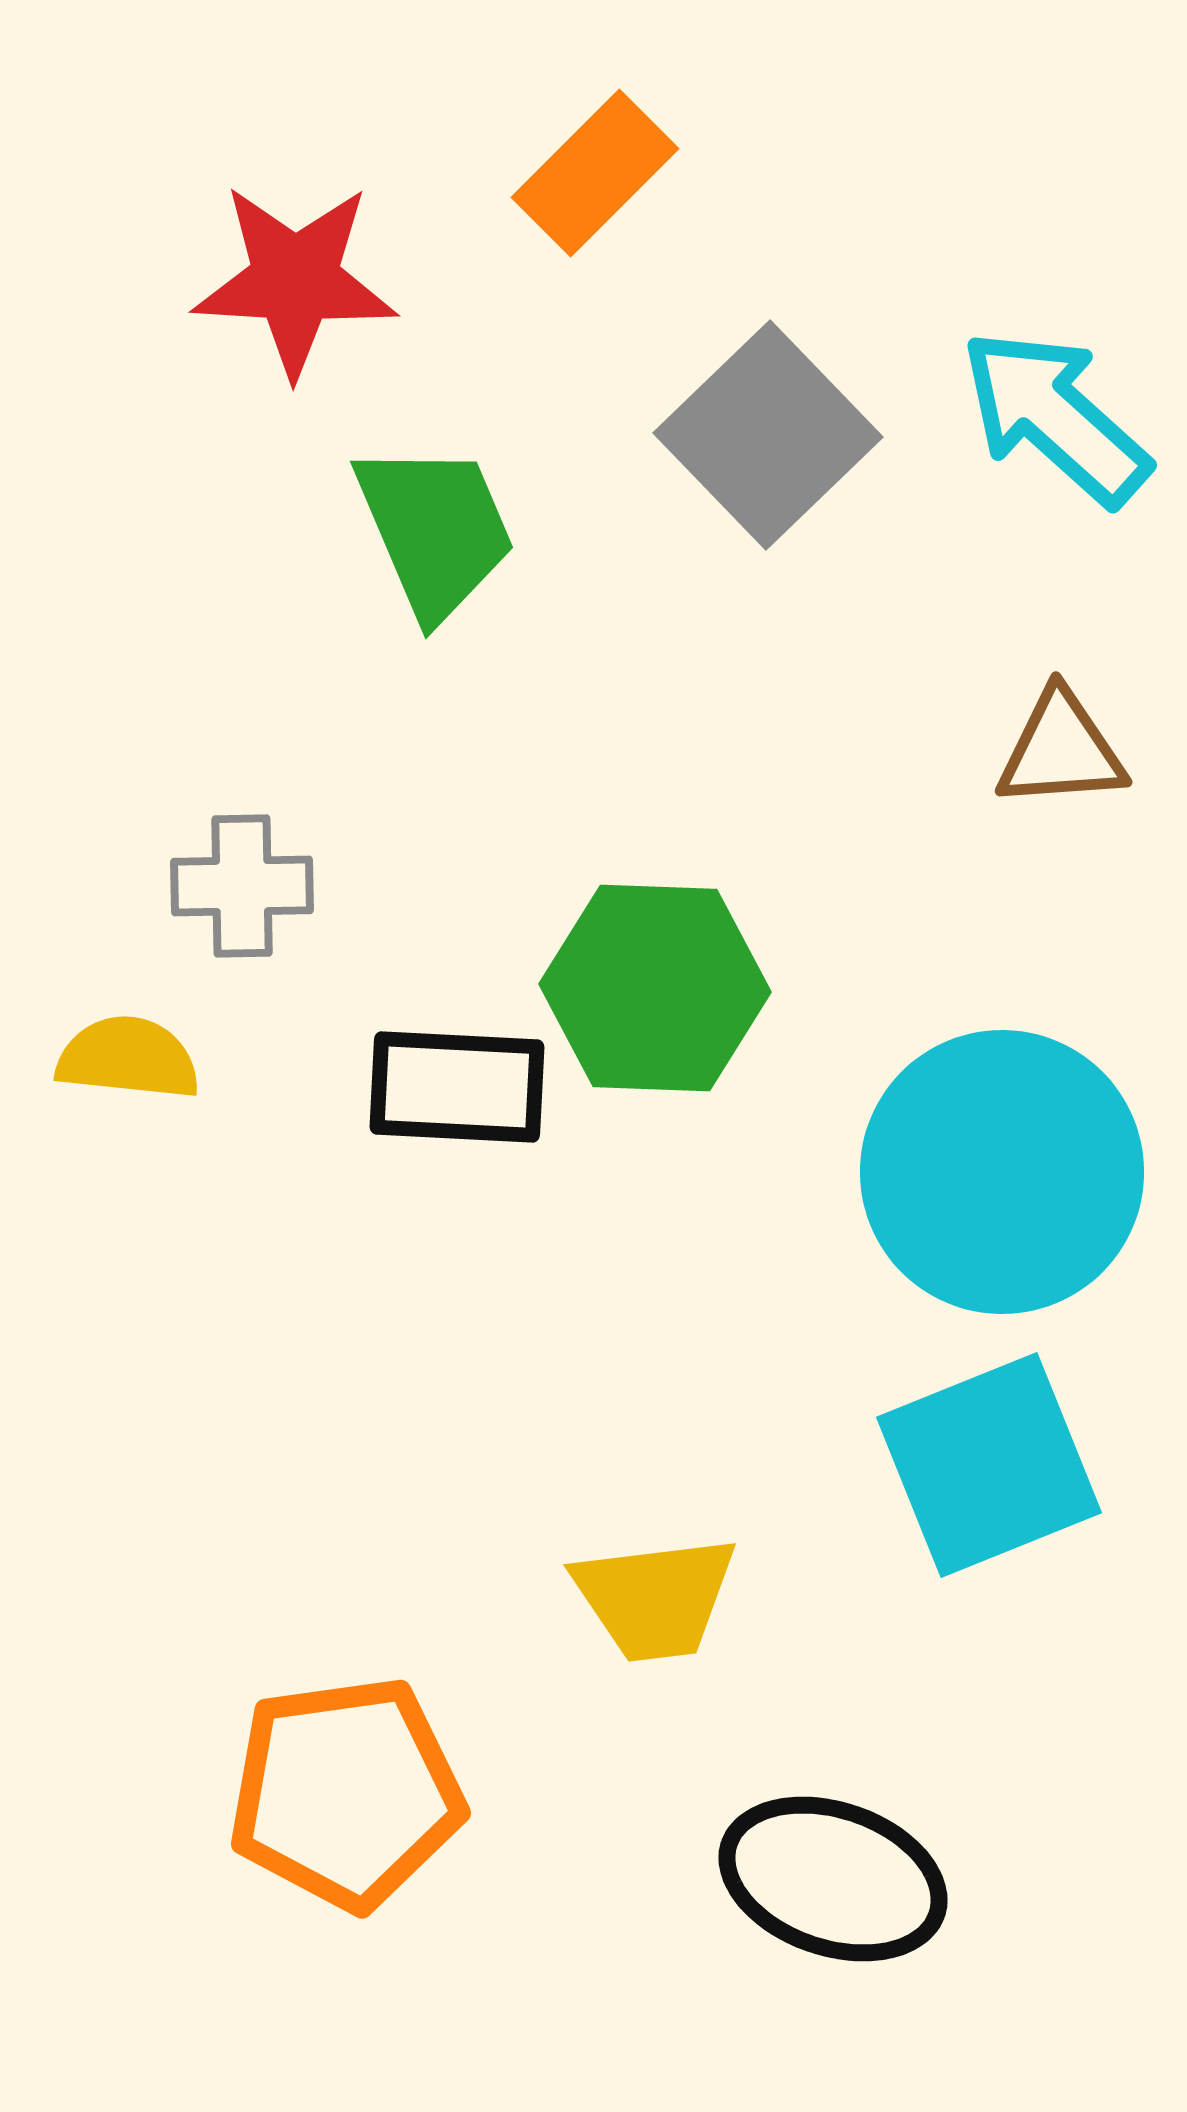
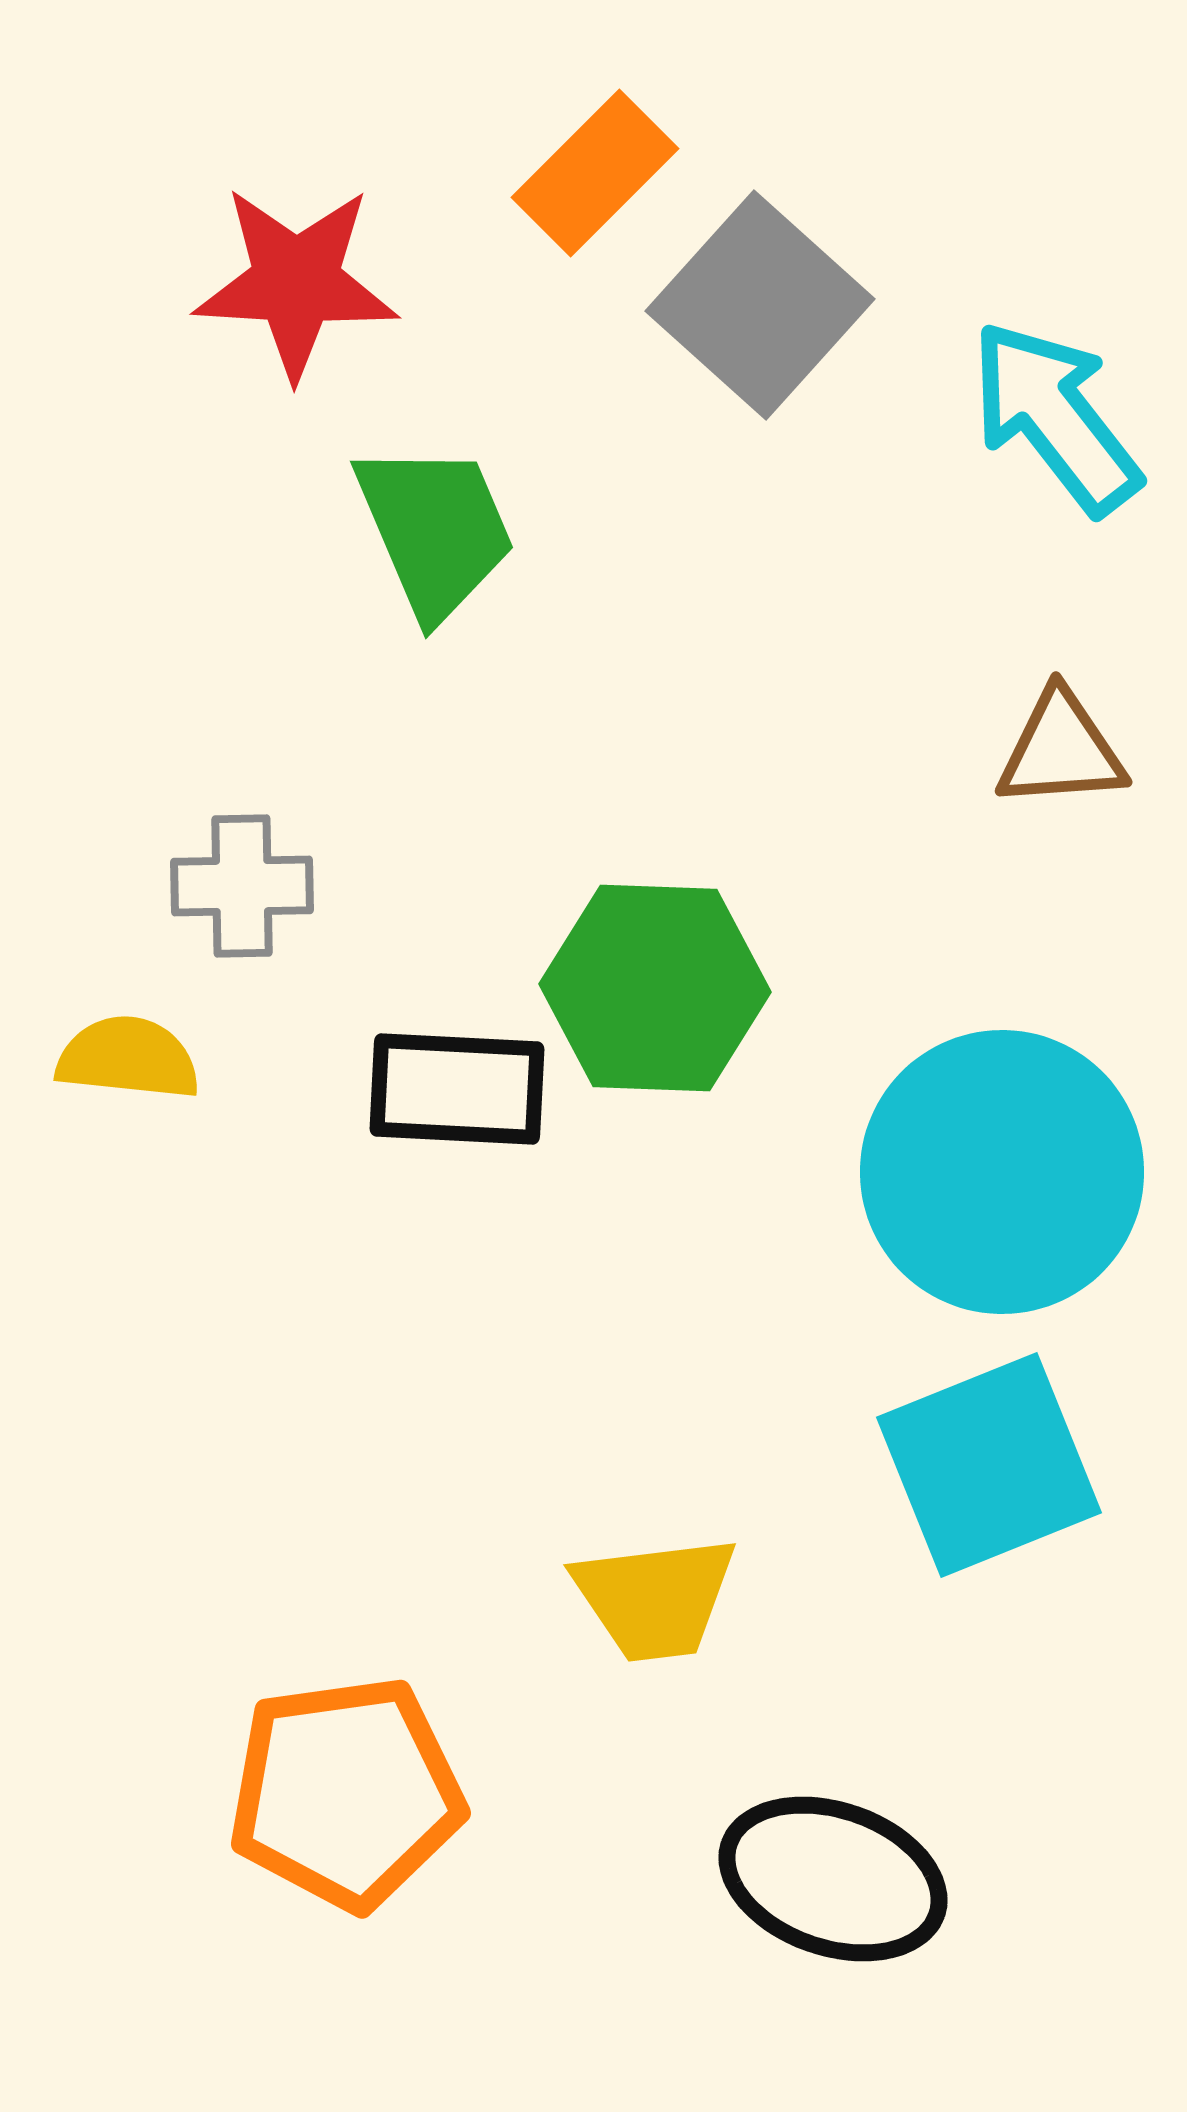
red star: moved 1 px right, 2 px down
cyan arrow: rotated 10 degrees clockwise
gray square: moved 8 px left, 130 px up; rotated 4 degrees counterclockwise
black rectangle: moved 2 px down
